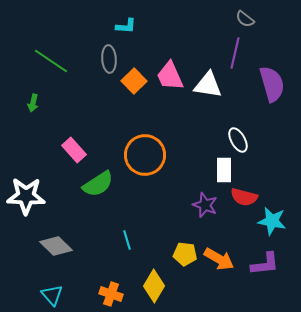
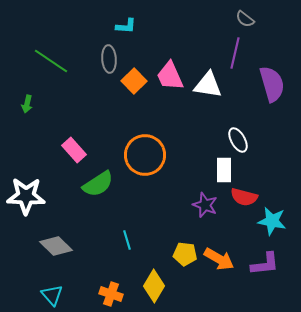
green arrow: moved 6 px left, 1 px down
